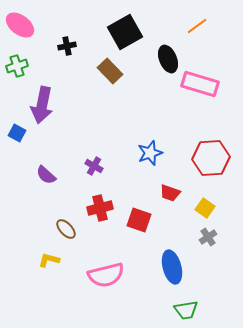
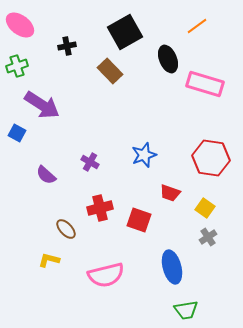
pink rectangle: moved 5 px right
purple arrow: rotated 69 degrees counterclockwise
blue star: moved 6 px left, 2 px down
red hexagon: rotated 12 degrees clockwise
purple cross: moved 4 px left, 4 px up
